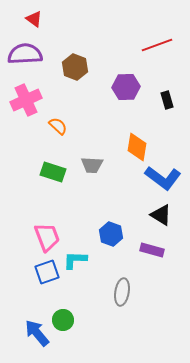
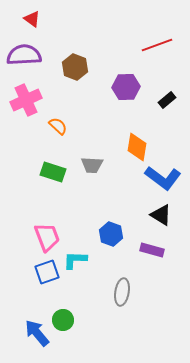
red triangle: moved 2 px left
purple semicircle: moved 1 px left, 1 px down
black rectangle: rotated 66 degrees clockwise
